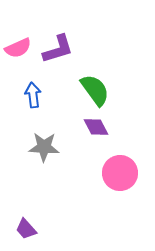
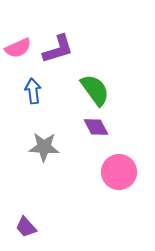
blue arrow: moved 4 px up
pink circle: moved 1 px left, 1 px up
purple trapezoid: moved 2 px up
